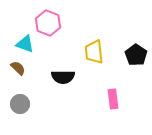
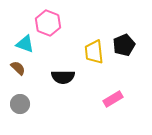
black pentagon: moved 12 px left, 10 px up; rotated 15 degrees clockwise
pink rectangle: rotated 66 degrees clockwise
